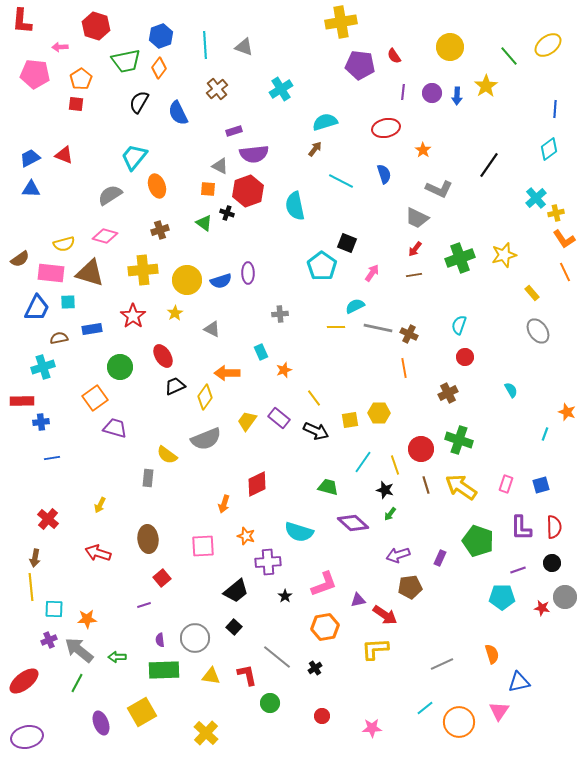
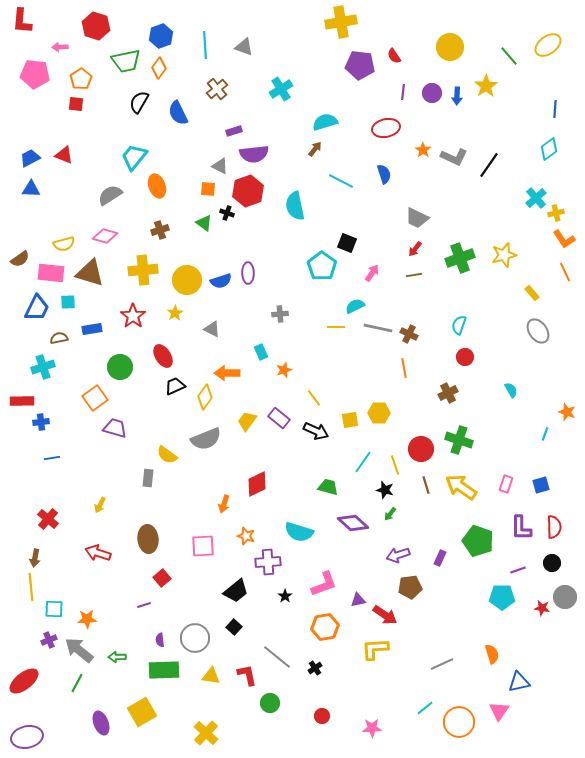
gray L-shape at (439, 189): moved 15 px right, 32 px up
